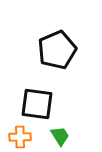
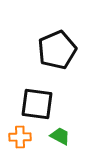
green trapezoid: rotated 30 degrees counterclockwise
